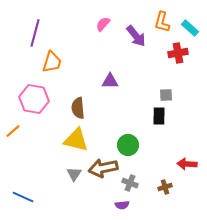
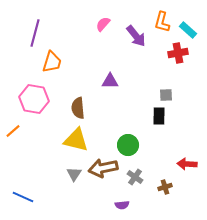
cyan rectangle: moved 2 px left, 2 px down
gray cross: moved 5 px right, 6 px up; rotated 14 degrees clockwise
